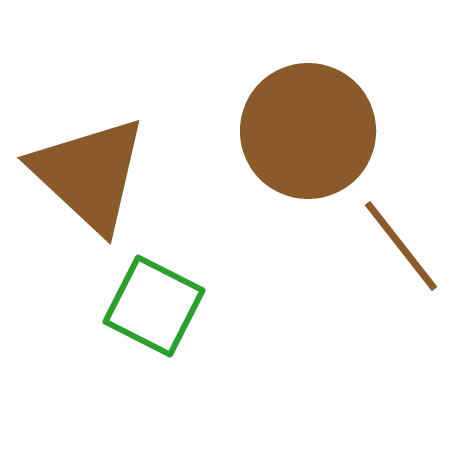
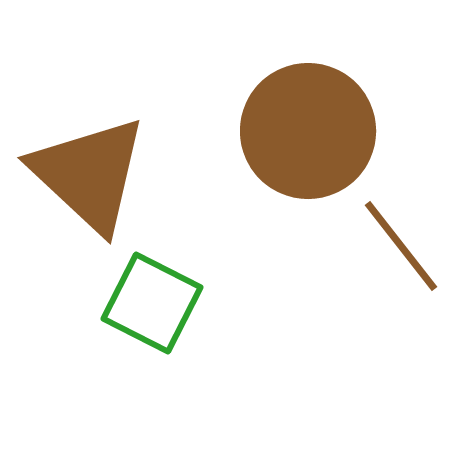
green square: moved 2 px left, 3 px up
